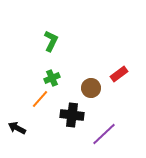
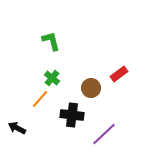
green L-shape: rotated 40 degrees counterclockwise
green cross: rotated 28 degrees counterclockwise
